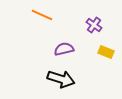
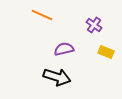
black arrow: moved 4 px left, 2 px up
